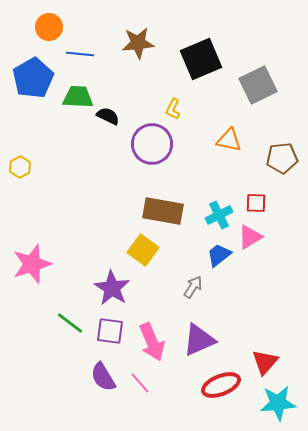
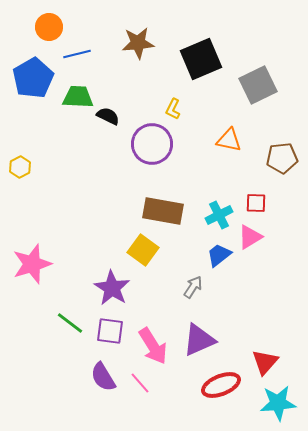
blue line: moved 3 px left; rotated 20 degrees counterclockwise
pink arrow: moved 1 px right, 4 px down; rotated 9 degrees counterclockwise
